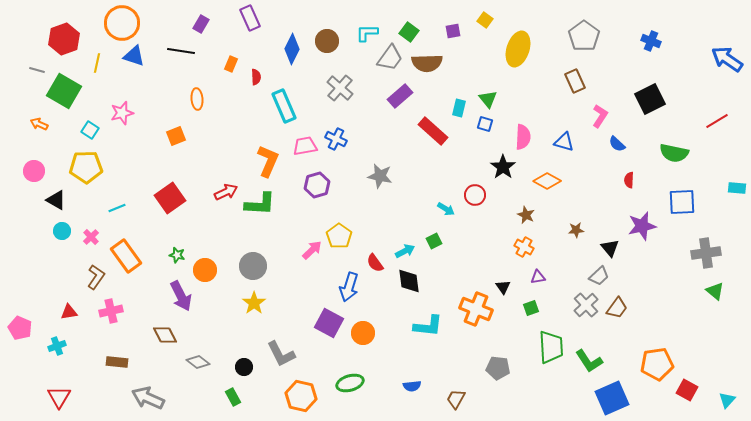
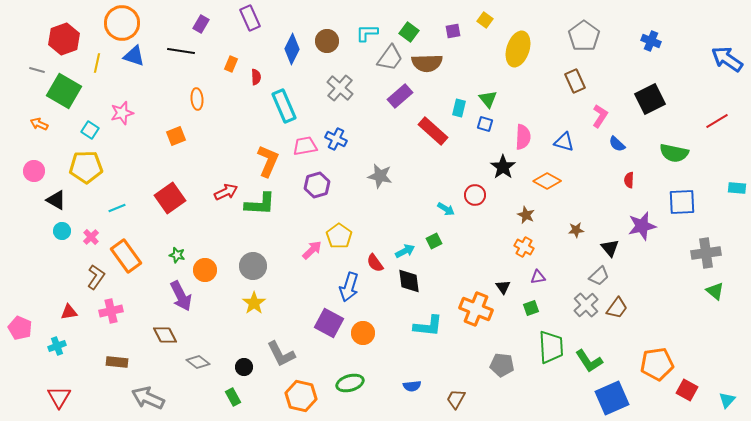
gray pentagon at (498, 368): moved 4 px right, 3 px up
